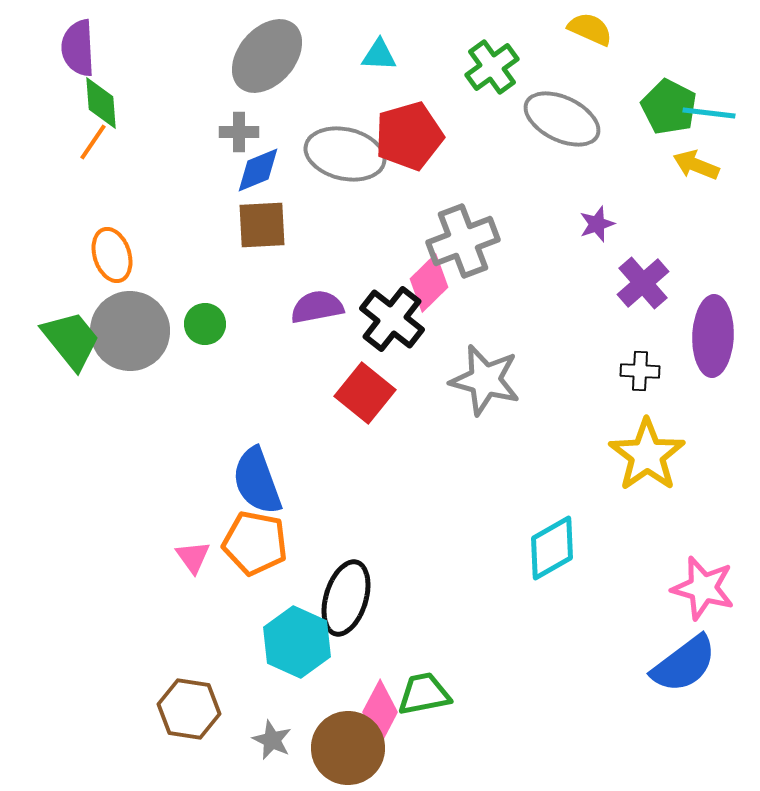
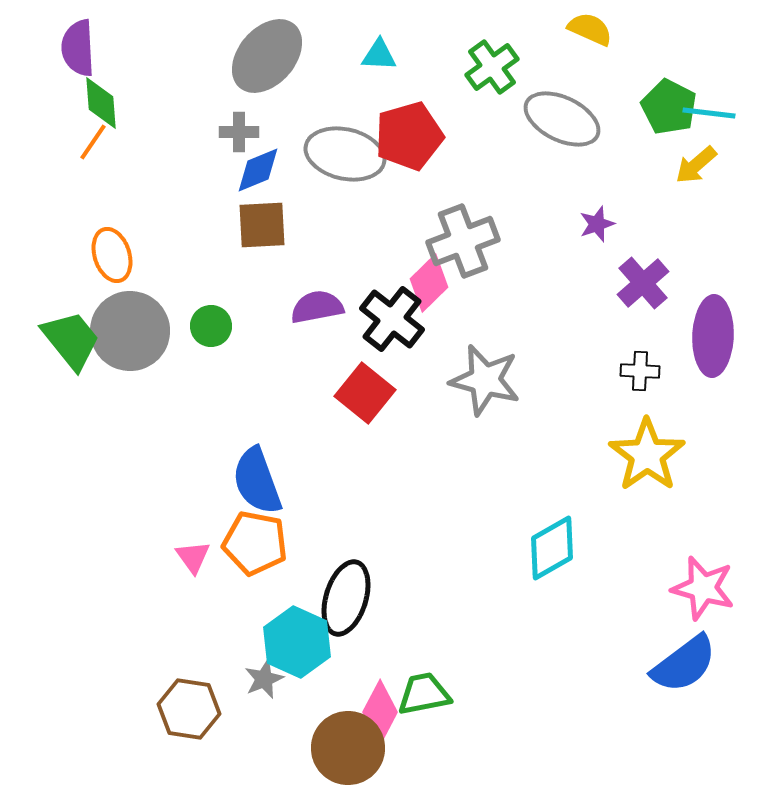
yellow arrow at (696, 165): rotated 63 degrees counterclockwise
green circle at (205, 324): moved 6 px right, 2 px down
gray star at (272, 740): moved 8 px left, 61 px up; rotated 24 degrees clockwise
